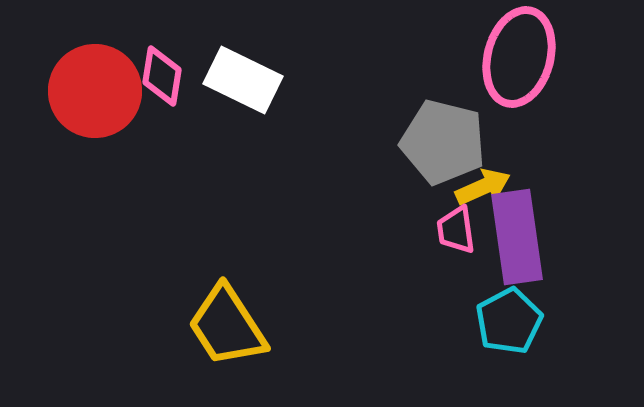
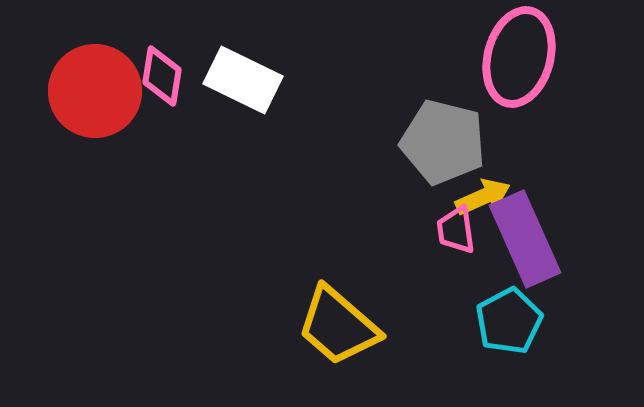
yellow arrow: moved 10 px down
purple rectangle: moved 8 px right, 2 px down; rotated 16 degrees counterclockwise
yellow trapezoid: moved 111 px right; rotated 16 degrees counterclockwise
